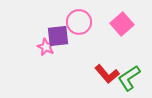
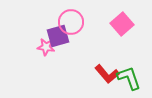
pink circle: moved 8 px left
purple square: rotated 10 degrees counterclockwise
pink star: rotated 18 degrees counterclockwise
green L-shape: rotated 104 degrees clockwise
